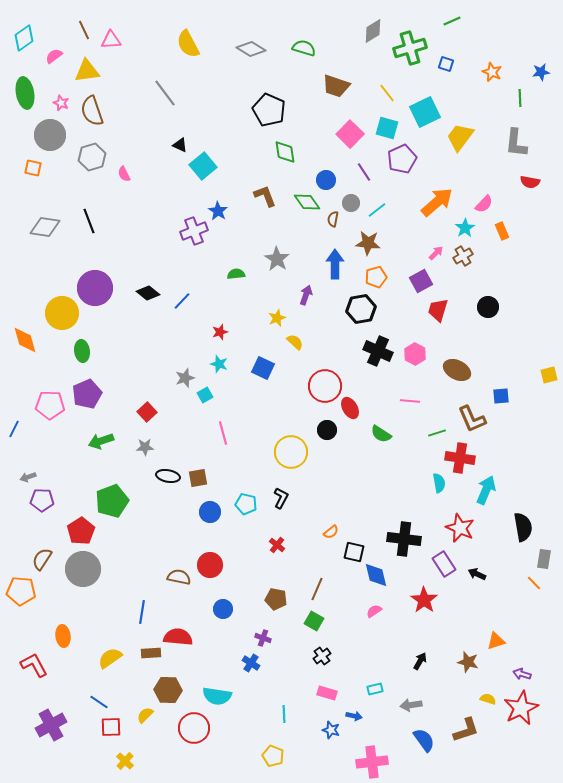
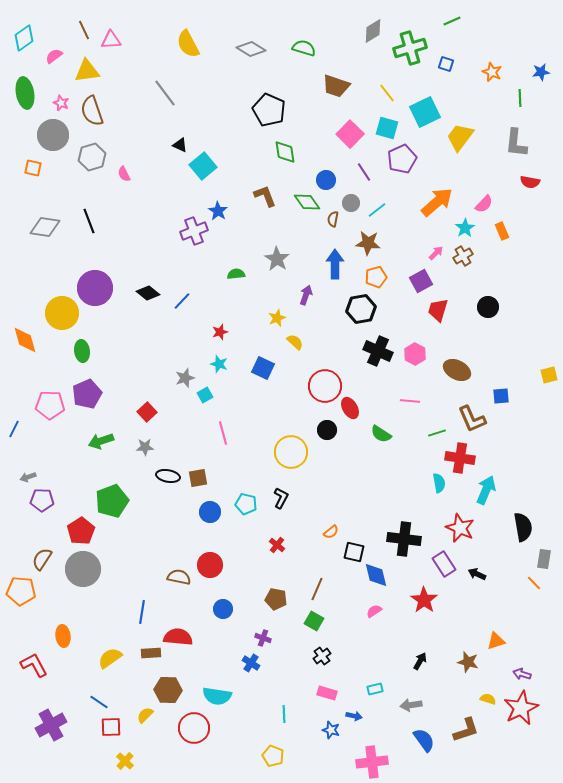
gray circle at (50, 135): moved 3 px right
